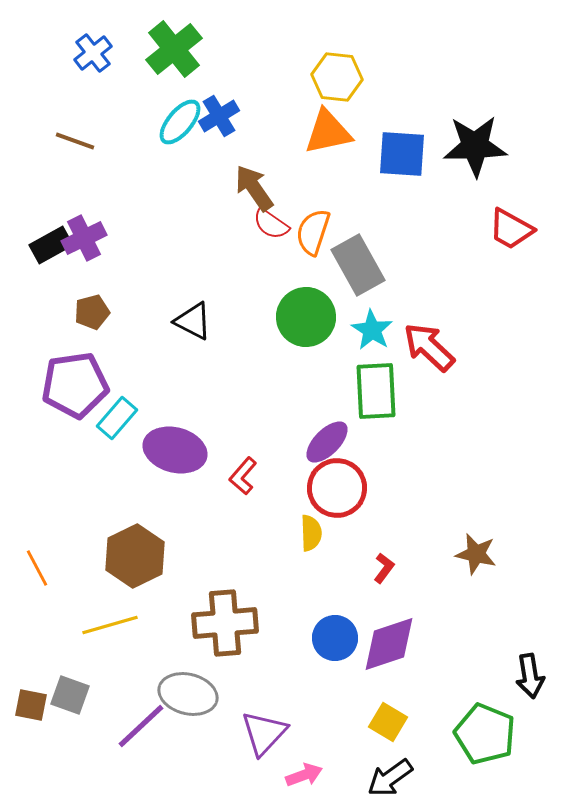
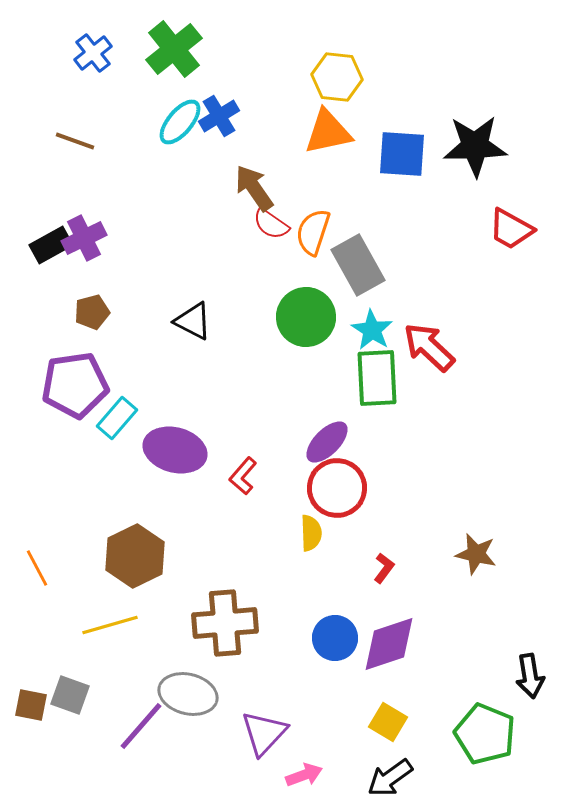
green rectangle at (376, 391): moved 1 px right, 13 px up
purple line at (141, 726): rotated 6 degrees counterclockwise
